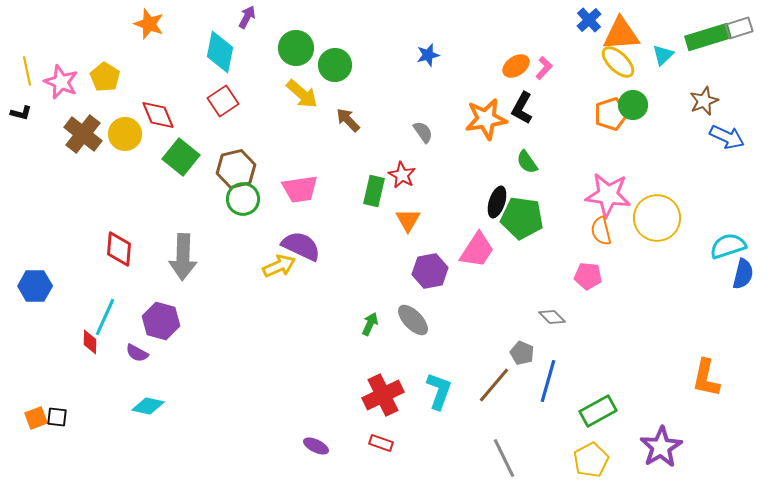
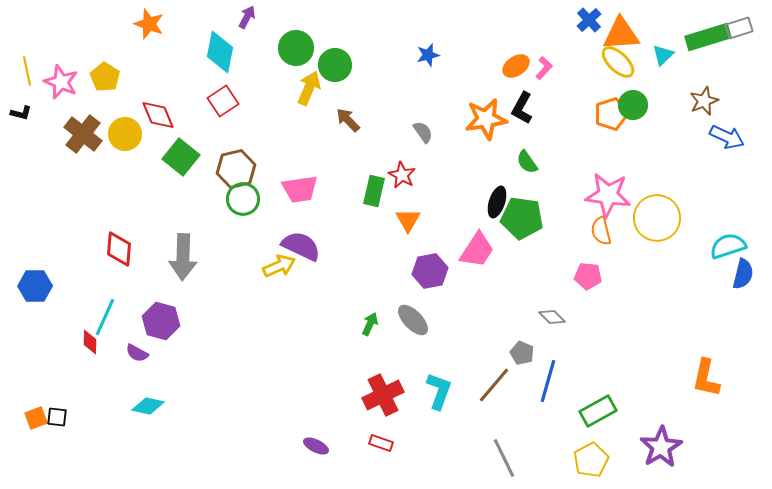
yellow arrow at (302, 94): moved 7 px right, 6 px up; rotated 108 degrees counterclockwise
